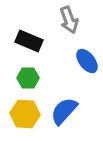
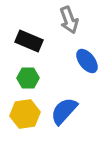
yellow hexagon: rotated 12 degrees counterclockwise
